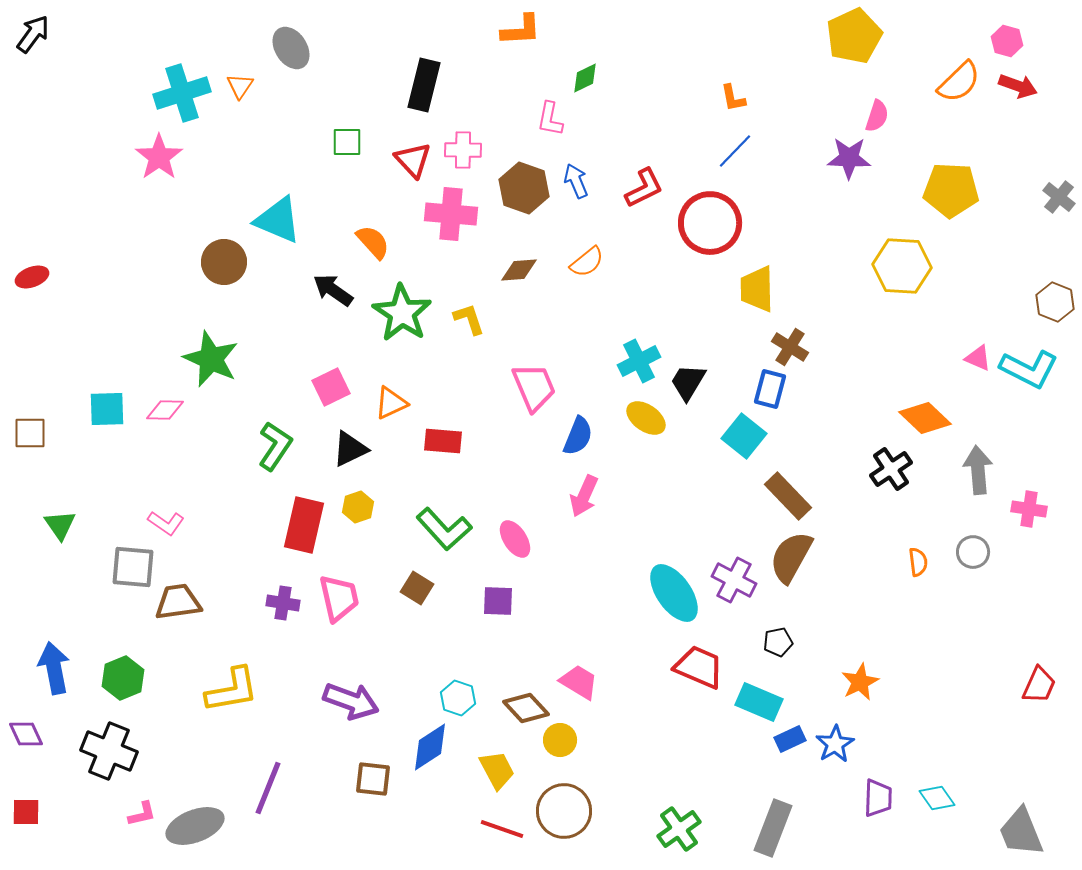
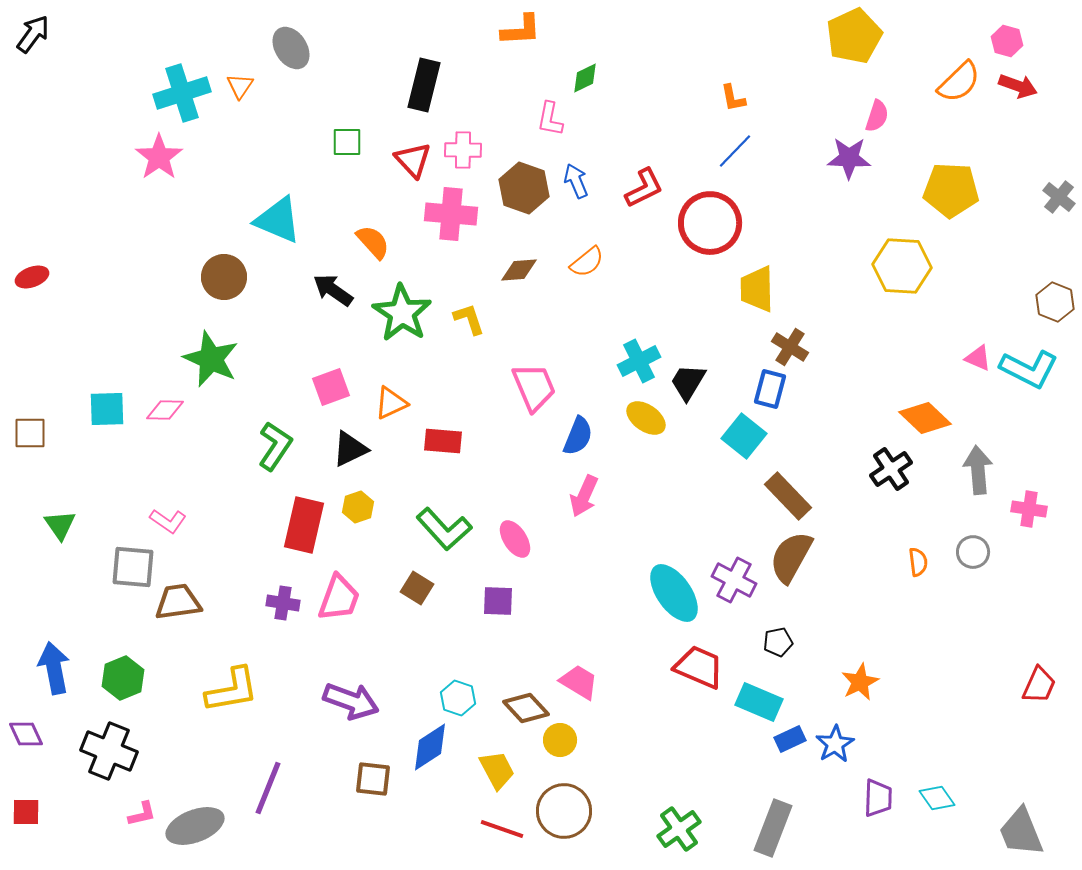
brown circle at (224, 262): moved 15 px down
pink square at (331, 387): rotated 6 degrees clockwise
pink L-shape at (166, 523): moved 2 px right, 2 px up
pink trapezoid at (339, 598): rotated 33 degrees clockwise
